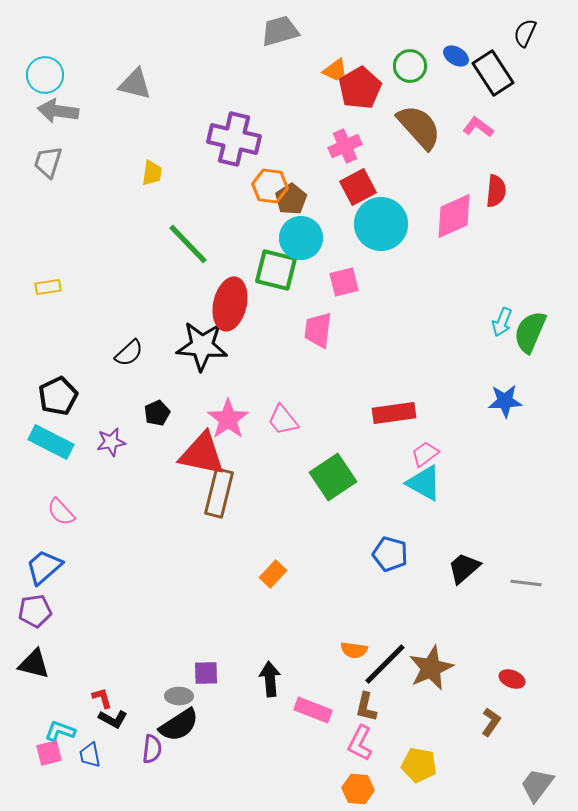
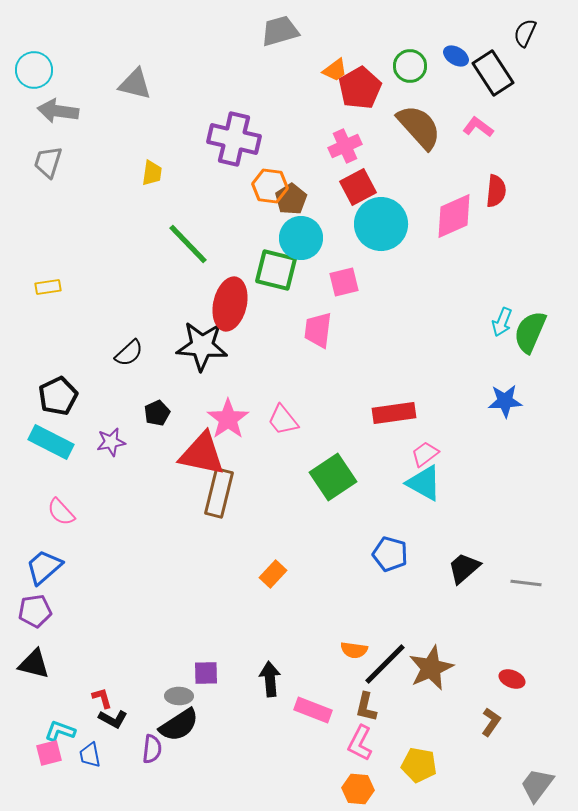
cyan circle at (45, 75): moved 11 px left, 5 px up
